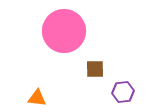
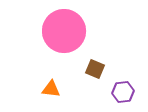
brown square: rotated 24 degrees clockwise
orange triangle: moved 14 px right, 9 px up
